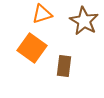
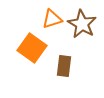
orange triangle: moved 10 px right, 5 px down
brown star: moved 2 px left, 3 px down
